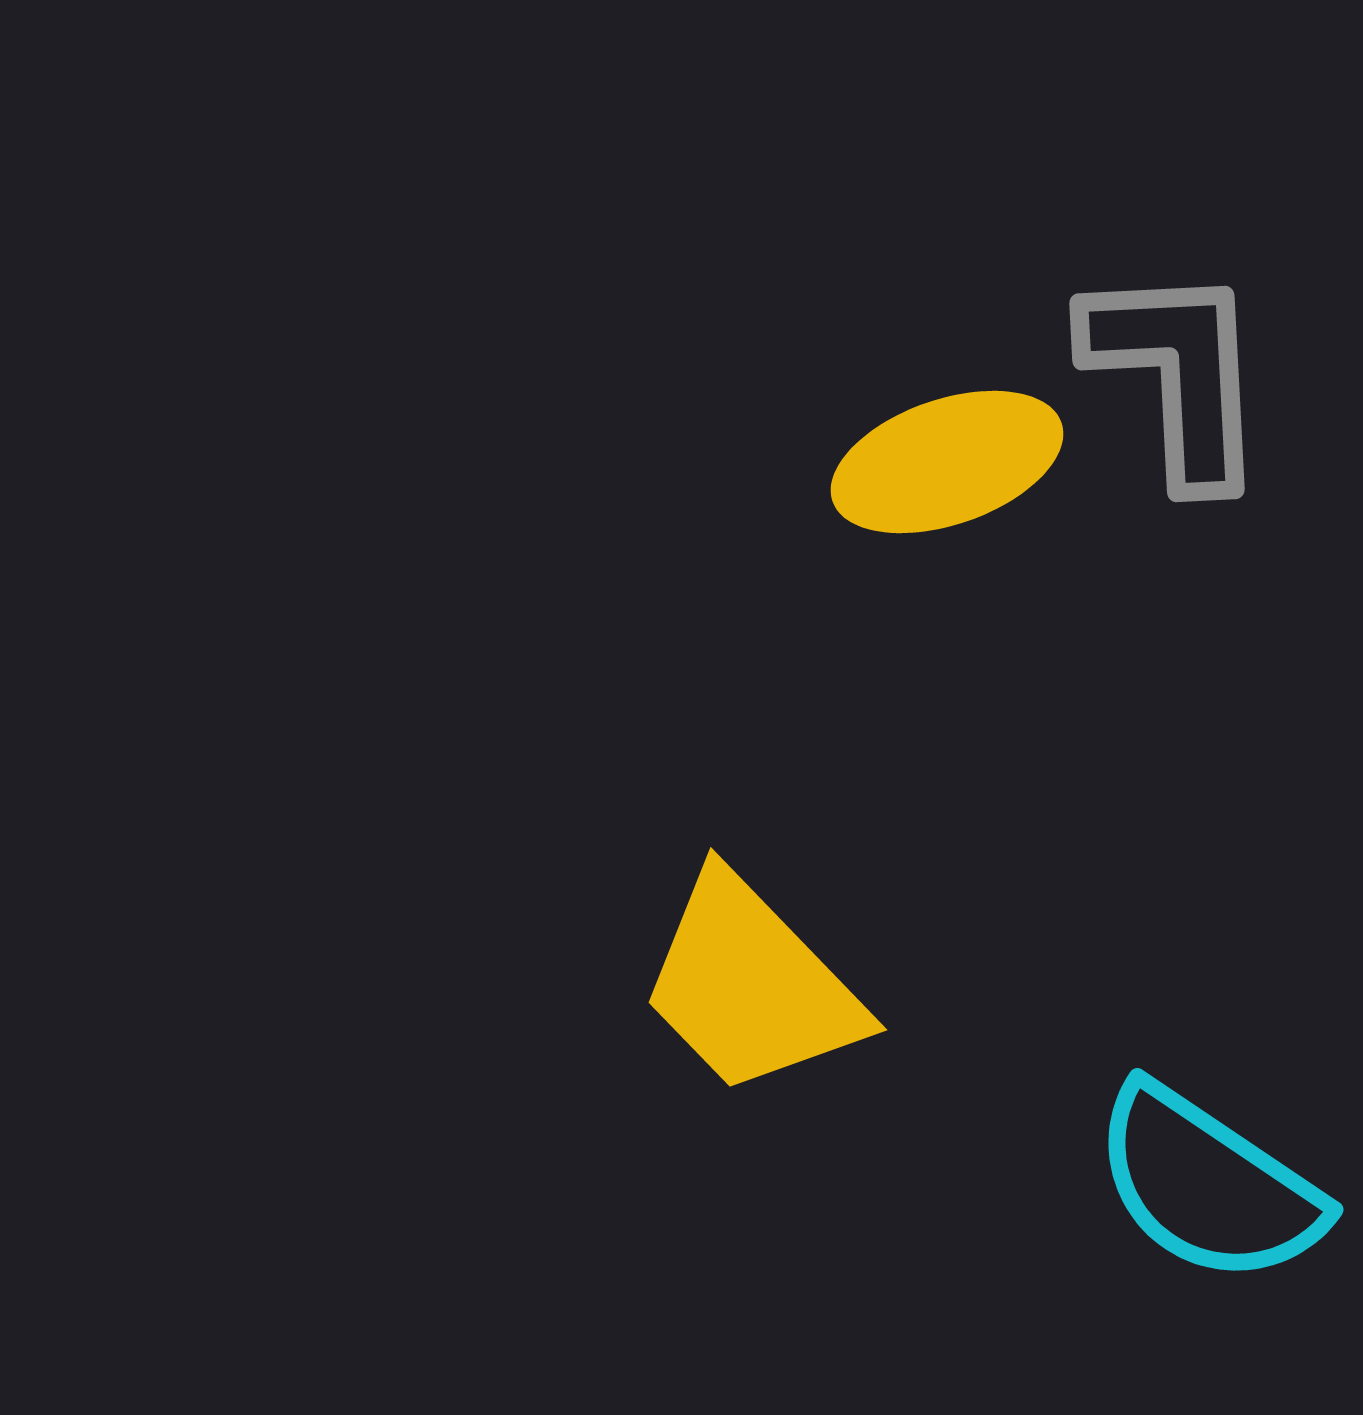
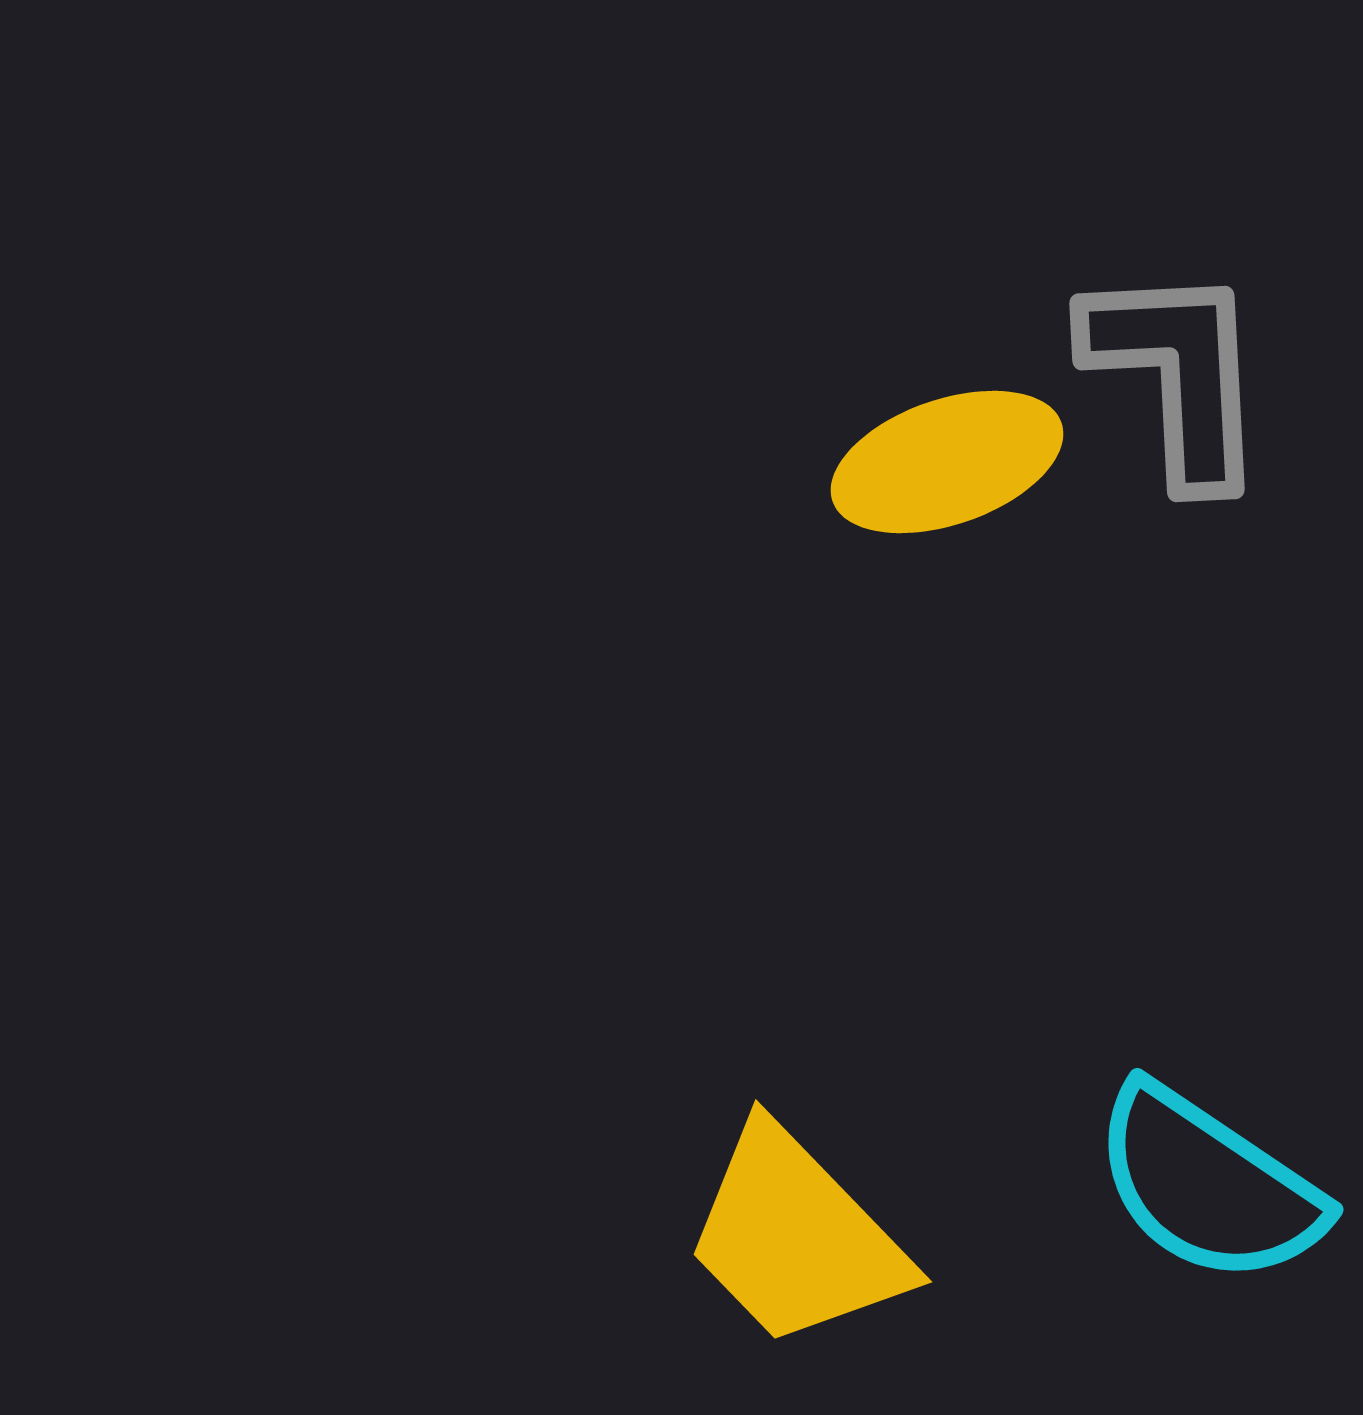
yellow trapezoid: moved 45 px right, 252 px down
